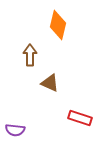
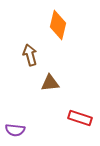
brown arrow: rotated 15 degrees counterclockwise
brown triangle: rotated 30 degrees counterclockwise
